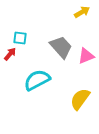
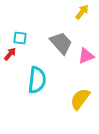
yellow arrow: rotated 21 degrees counterclockwise
gray trapezoid: moved 4 px up
cyan semicircle: rotated 124 degrees clockwise
